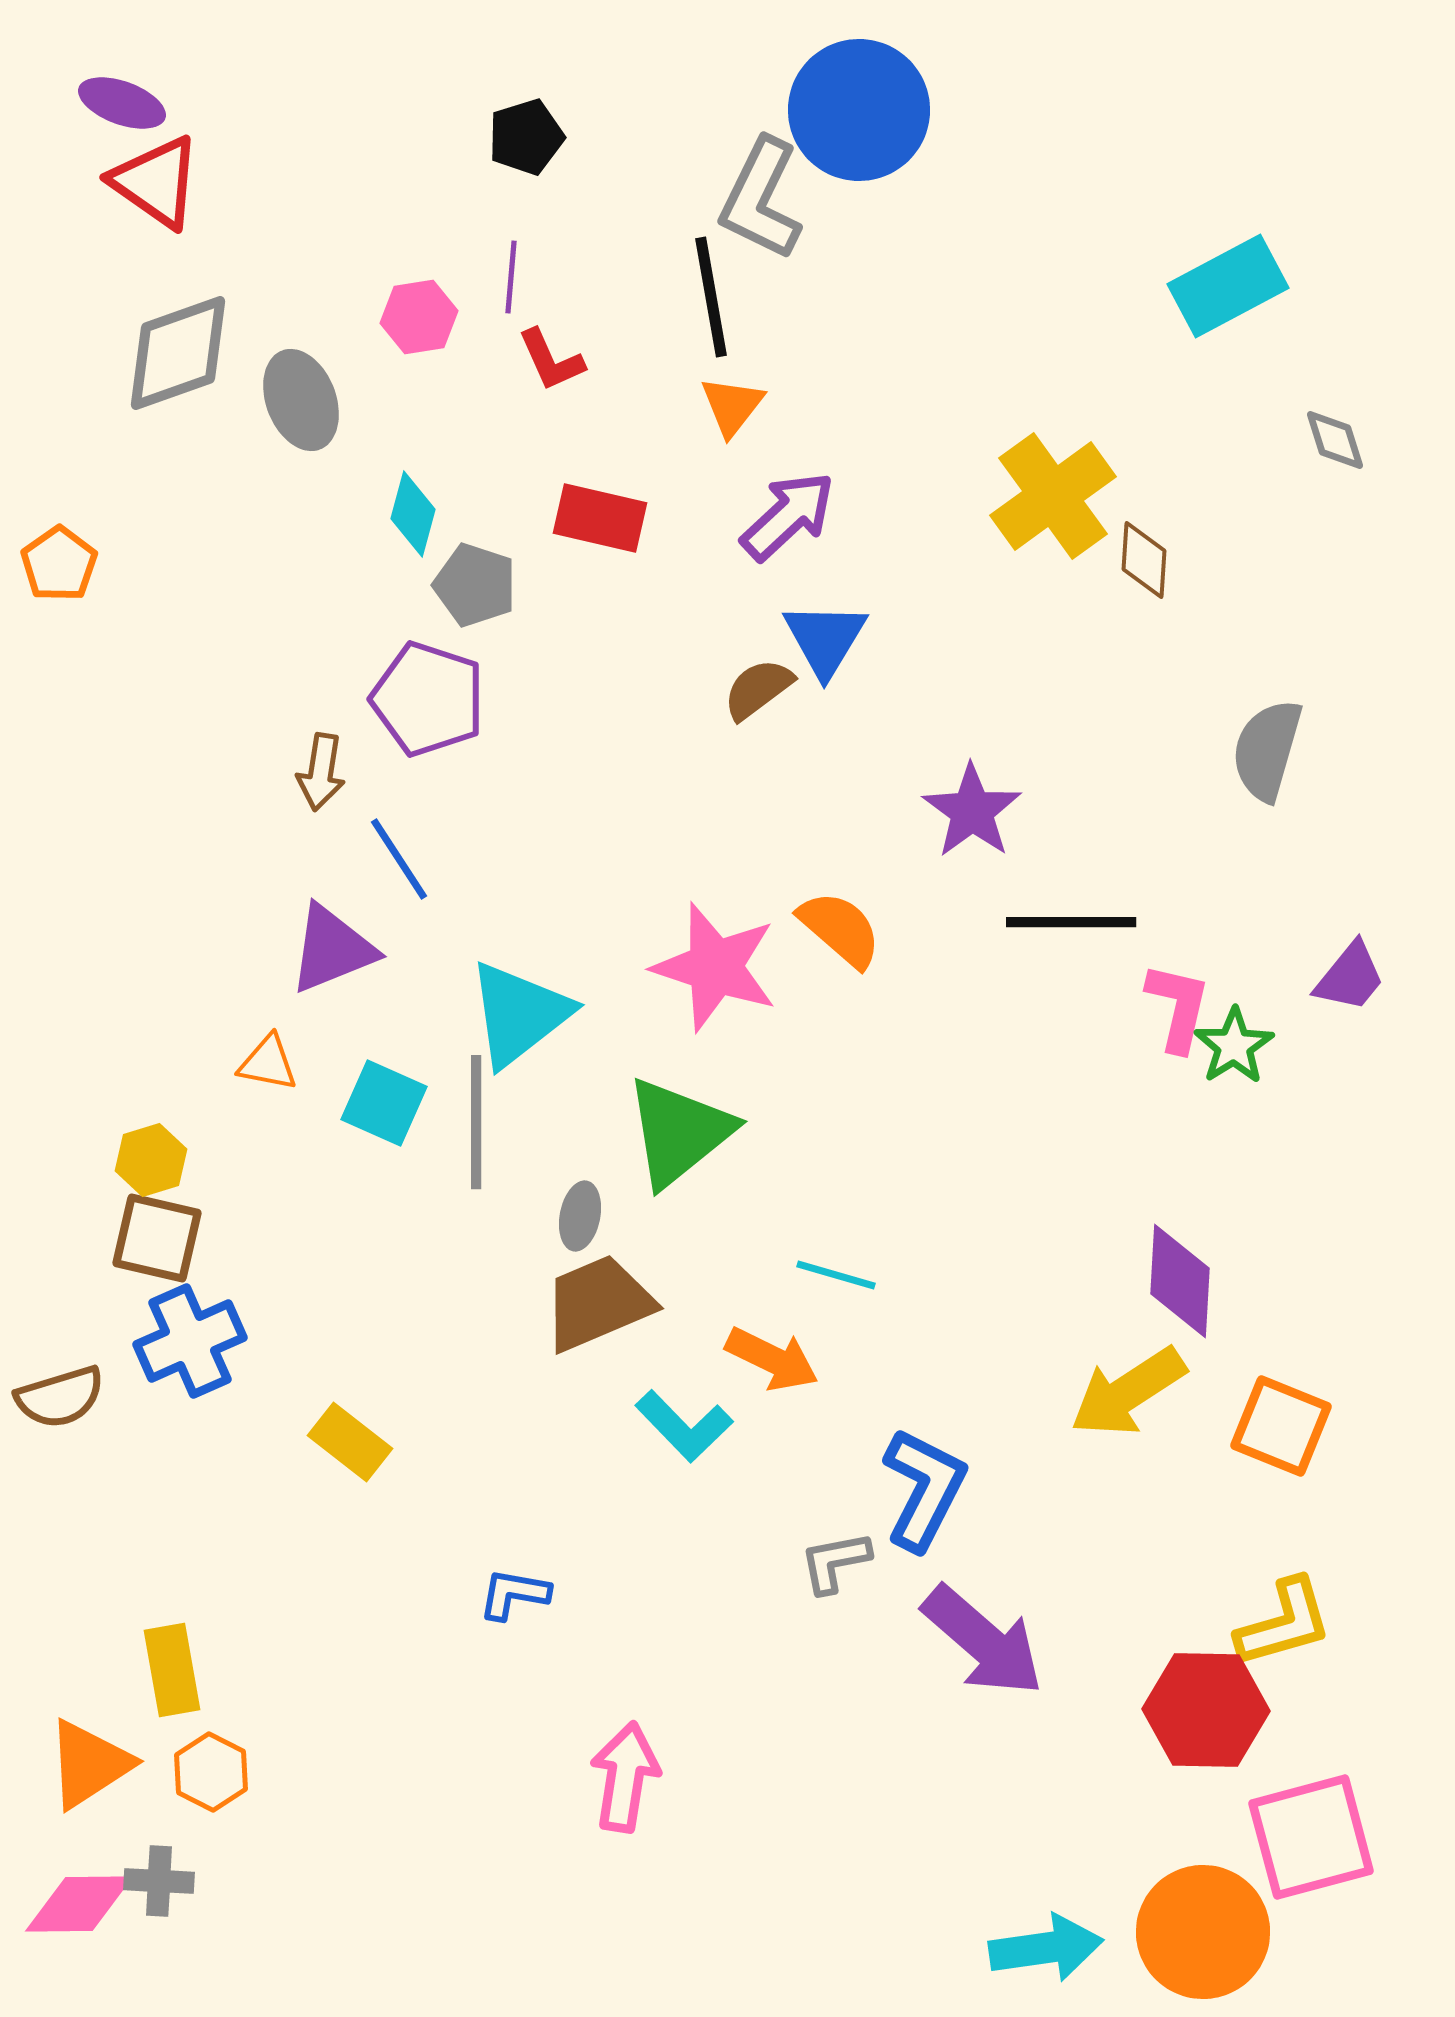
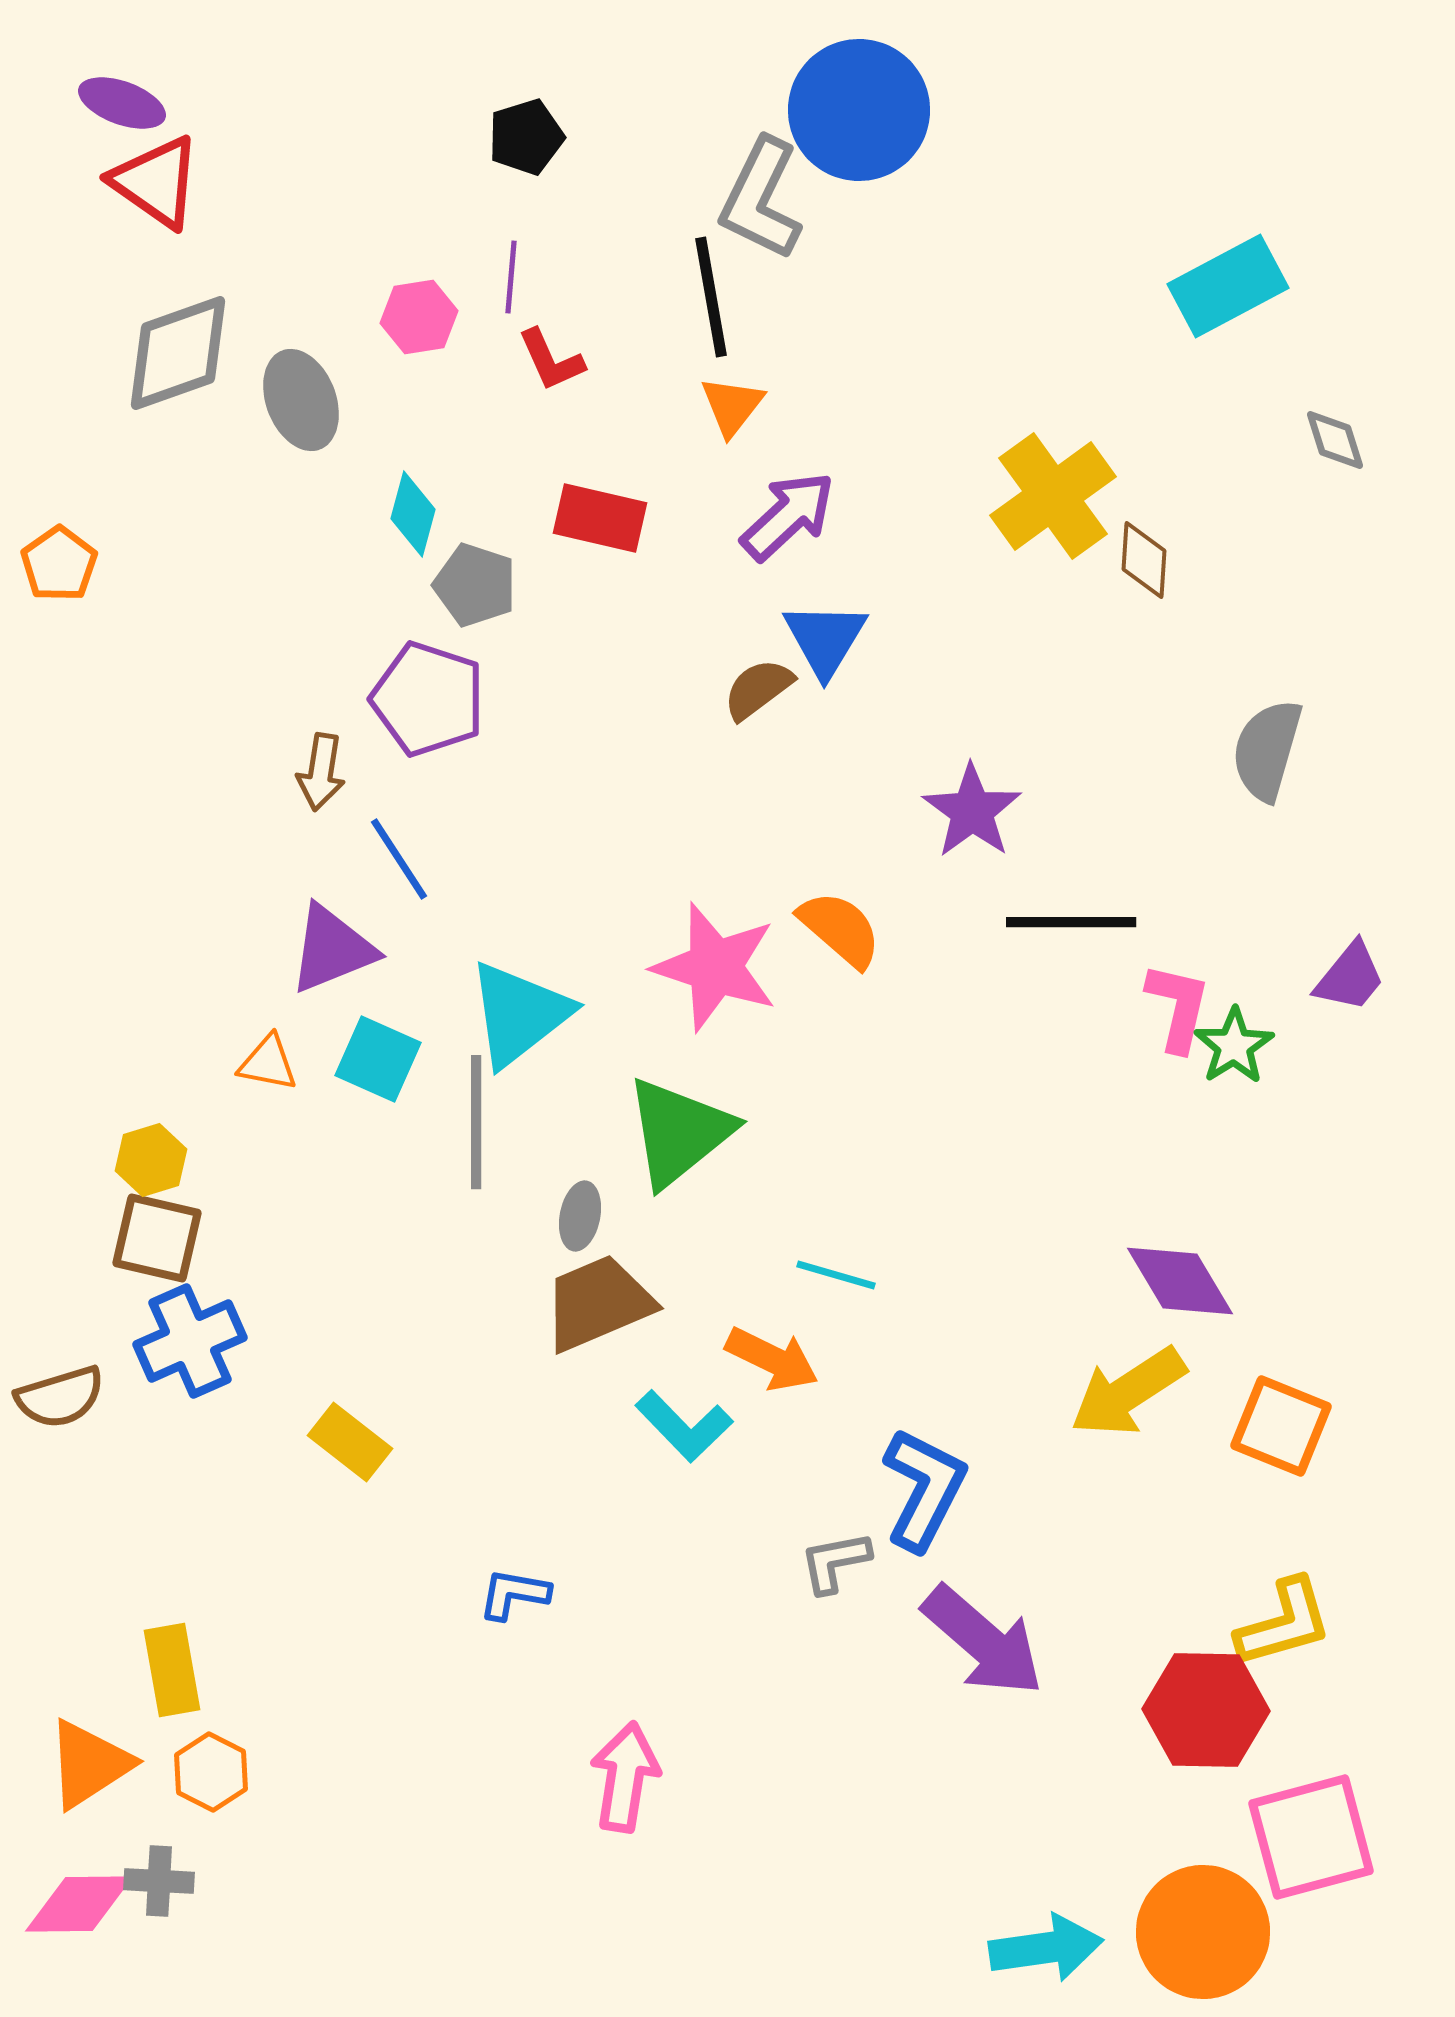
cyan square at (384, 1103): moved 6 px left, 44 px up
purple diamond at (1180, 1281): rotated 34 degrees counterclockwise
